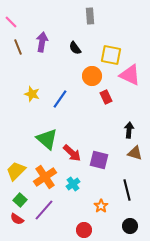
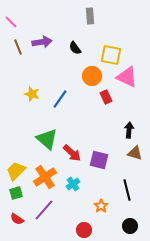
purple arrow: rotated 72 degrees clockwise
pink triangle: moved 3 px left, 2 px down
green square: moved 4 px left, 7 px up; rotated 32 degrees clockwise
